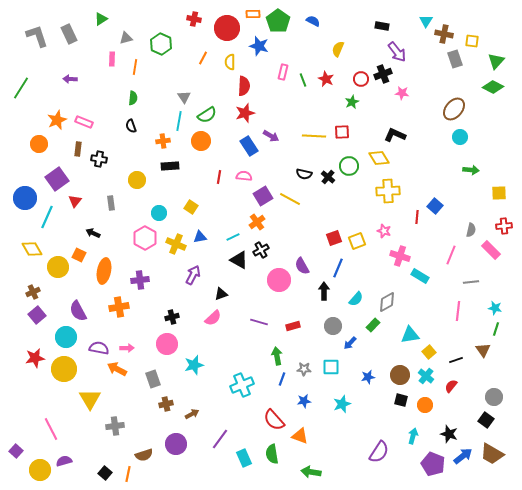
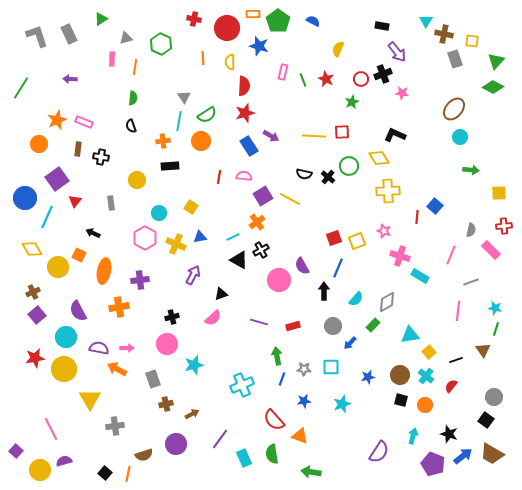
orange line at (203, 58): rotated 32 degrees counterclockwise
black cross at (99, 159): moved 2 px right, 2 px up
gray line at (471, 282): rotated 14 degrees counterclockwise
